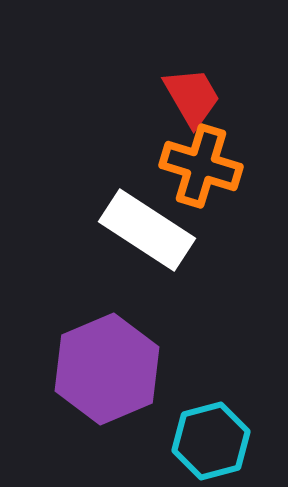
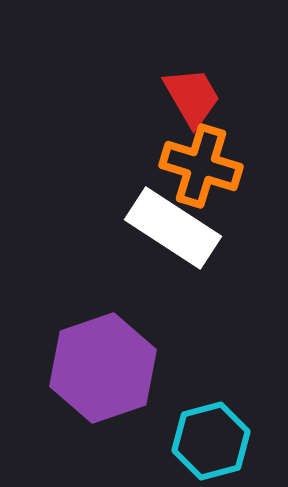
white rectangle: moved 26 px right, 2 px up
purple hexagon: moved 4 px left, 1 px up; rotated 4 degrees clockwise
